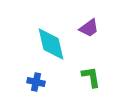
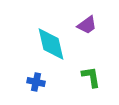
purple trapezoid: moved 2 px left, 3 px up
